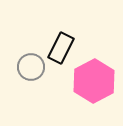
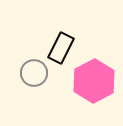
gray circle: moved 3 px right, 6 px down
